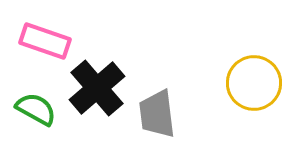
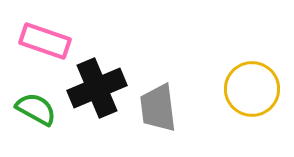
yellow circle: moved 2 px left, 6 px down
black cross: rotated 18 degrees clockwise
gray trapezoid: moved 1 px right, 6 px up
